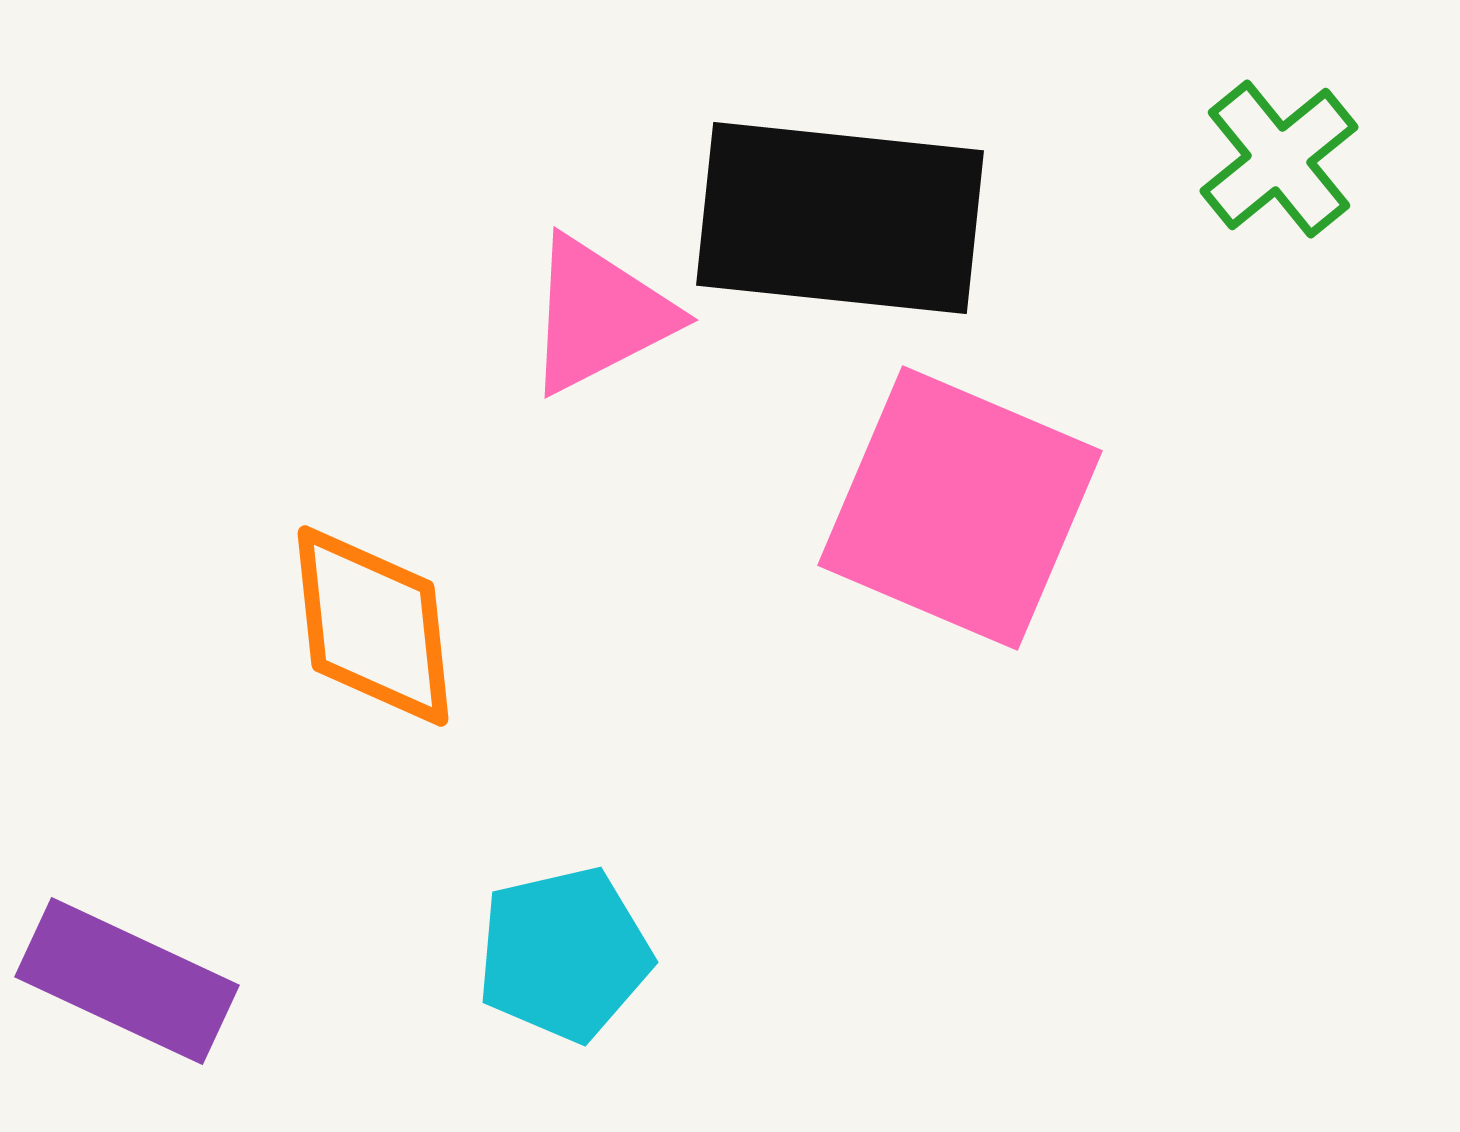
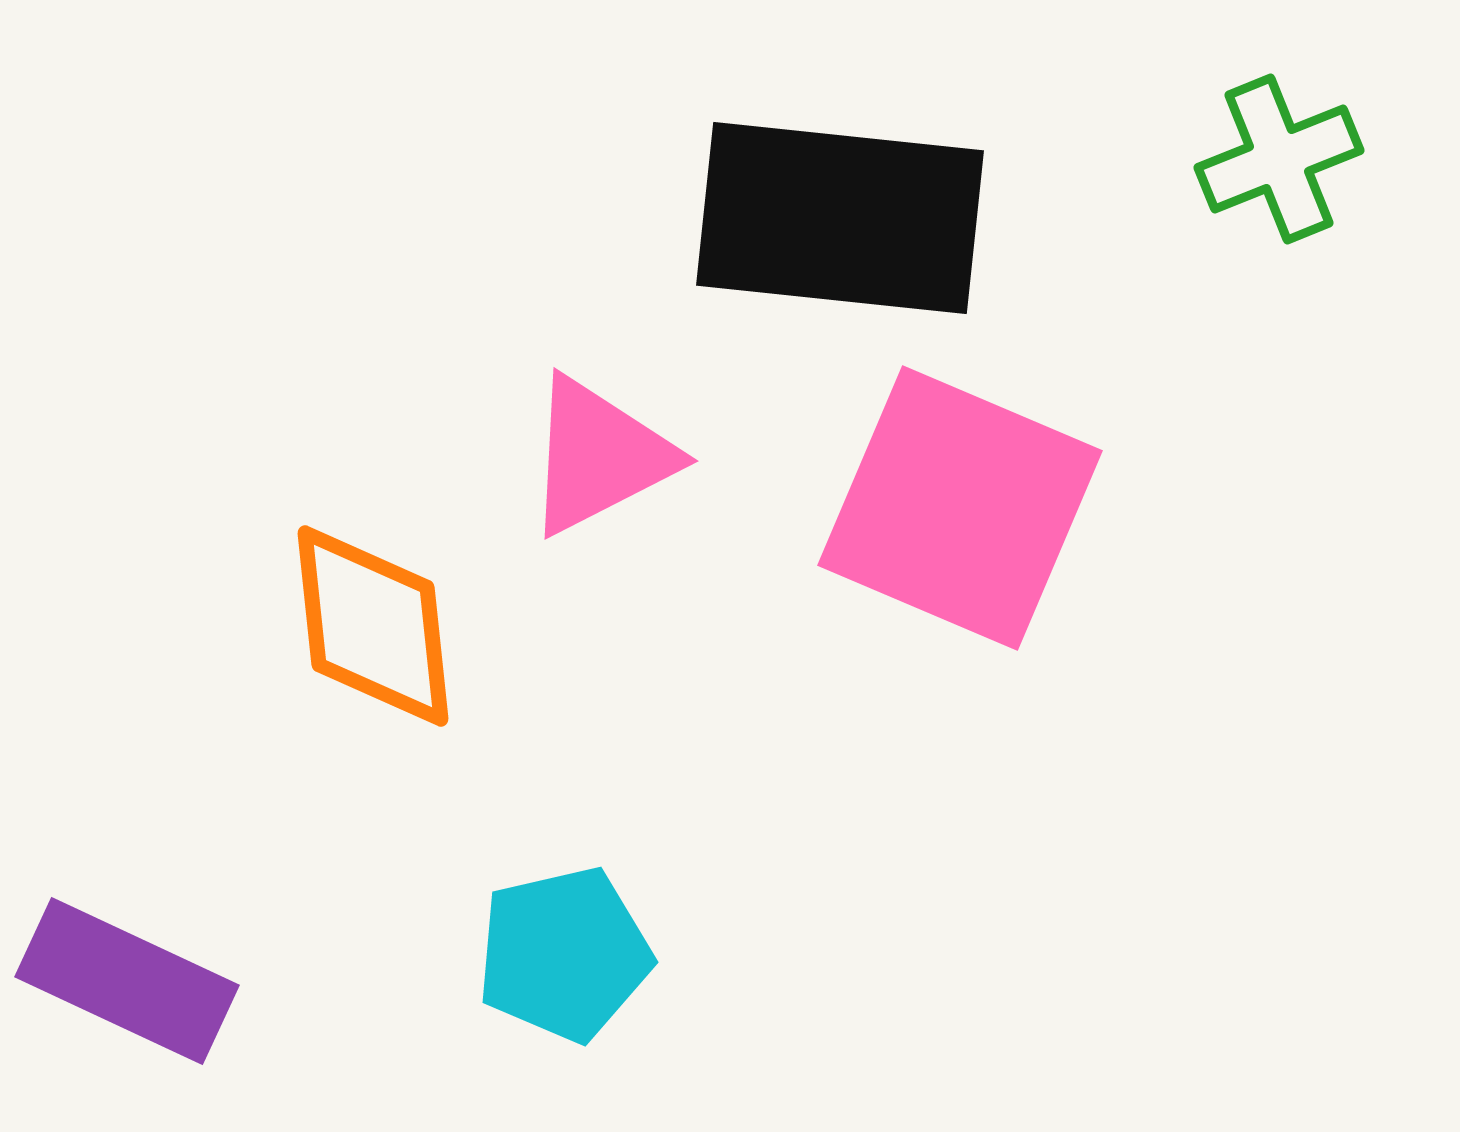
green cross: rotated 17 degrees clockwise
pink triangle: moved 141 px down
